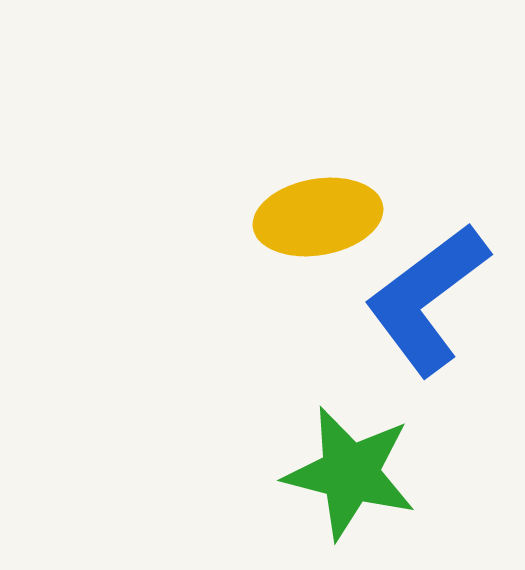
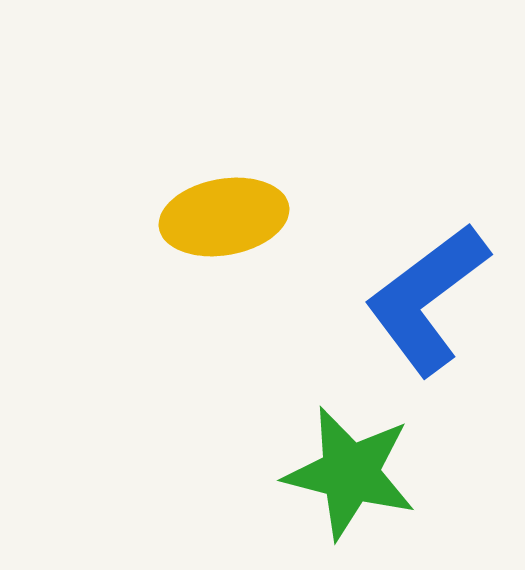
yellow ellipse: moved 94 px left
